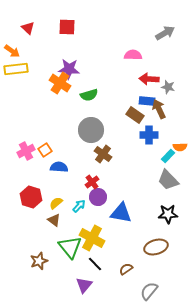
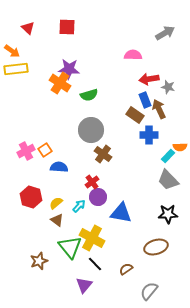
red arrow: rotated 12 degrees counterclockwise
blue rectangle: moved 2 px left, 1 px up; rotated 63 degrees clockwise
brown triangle: moved 3 px right
